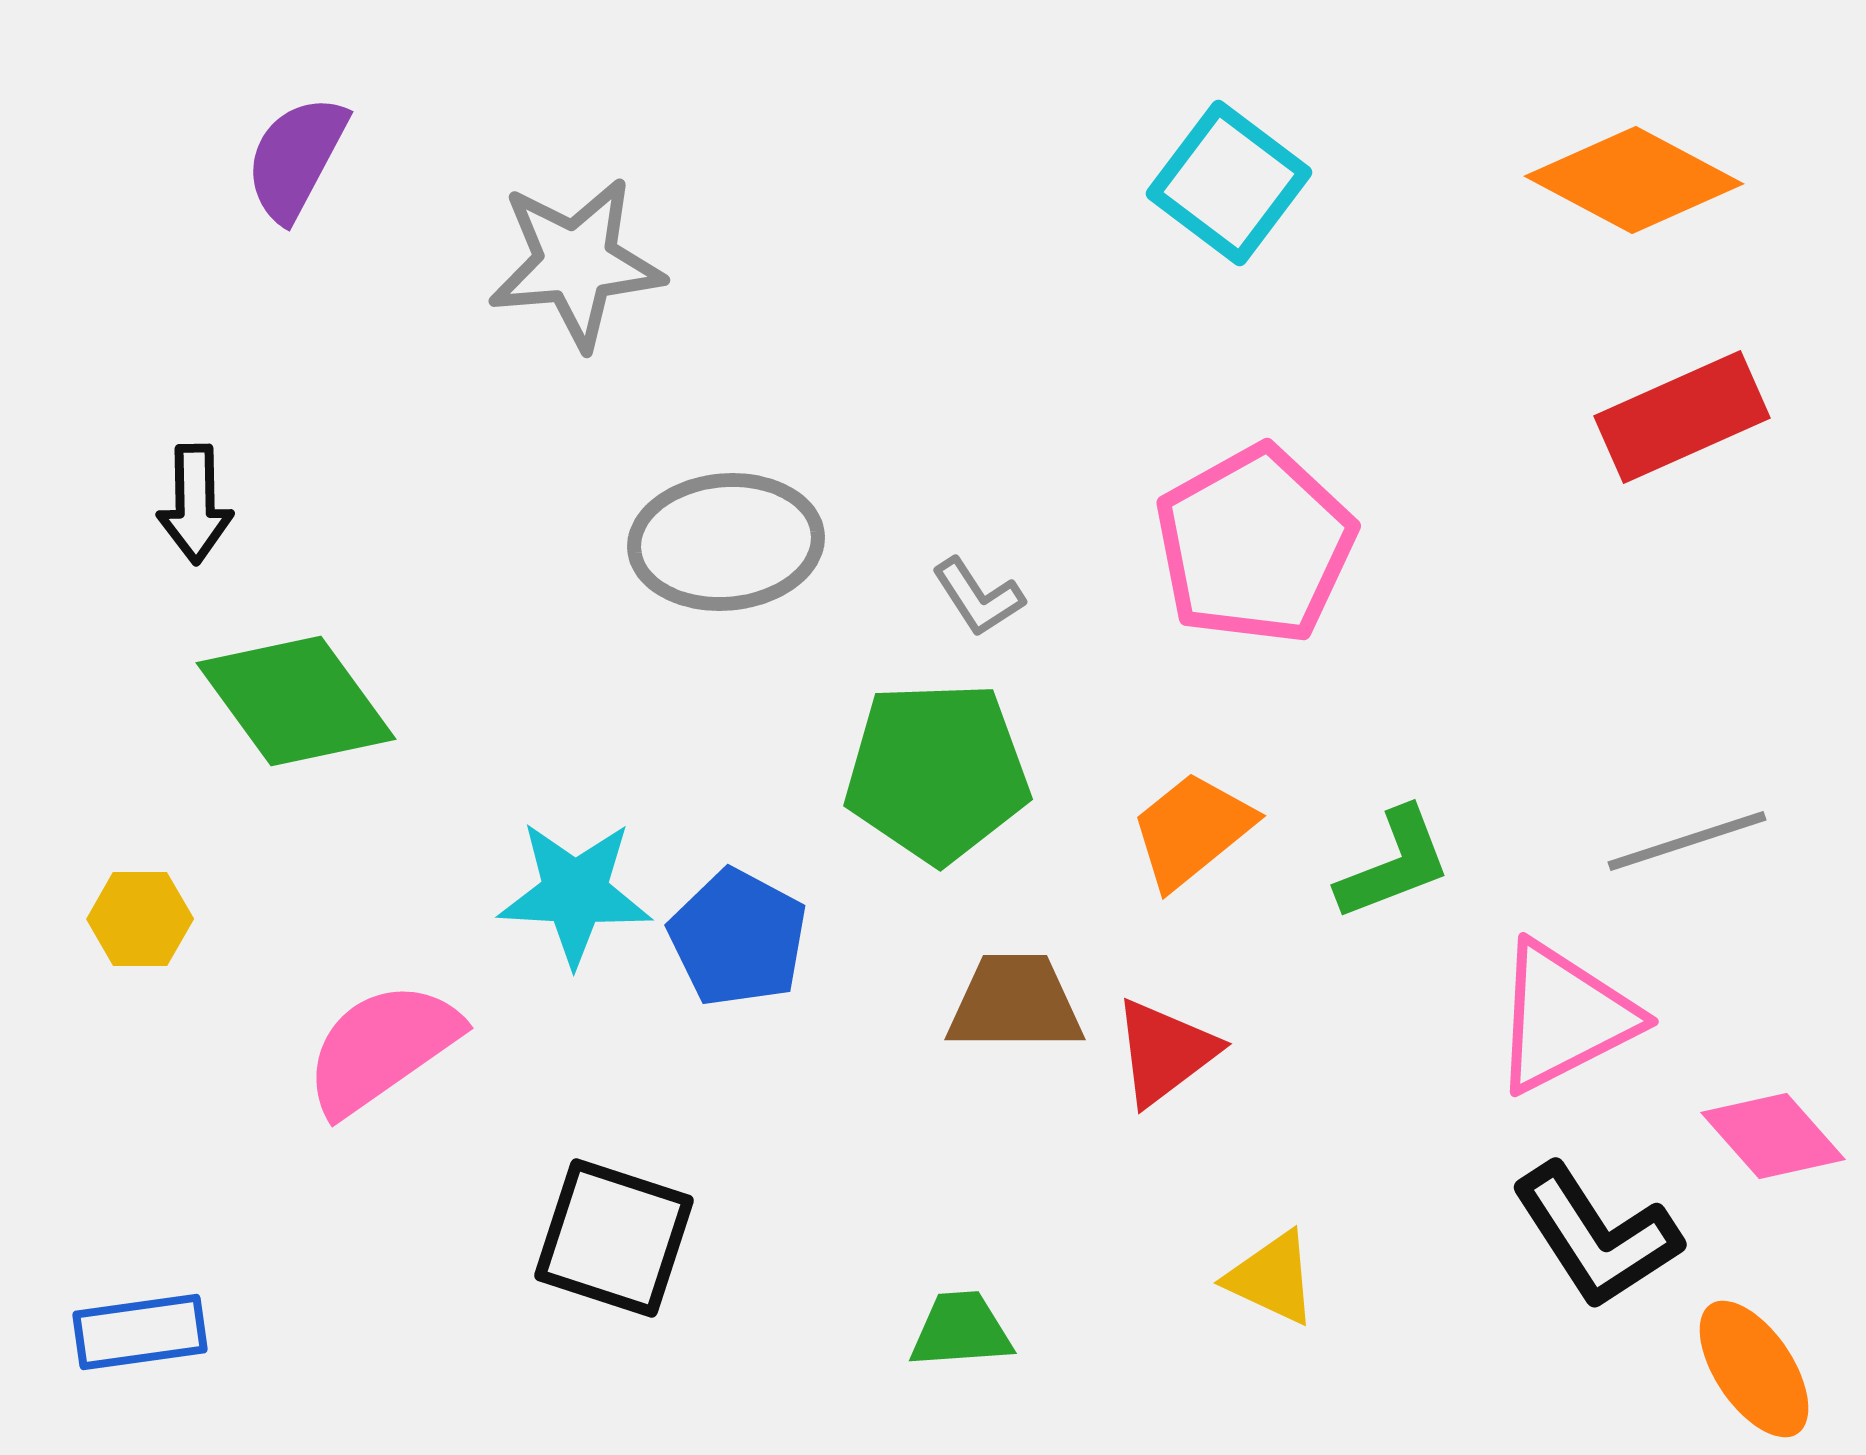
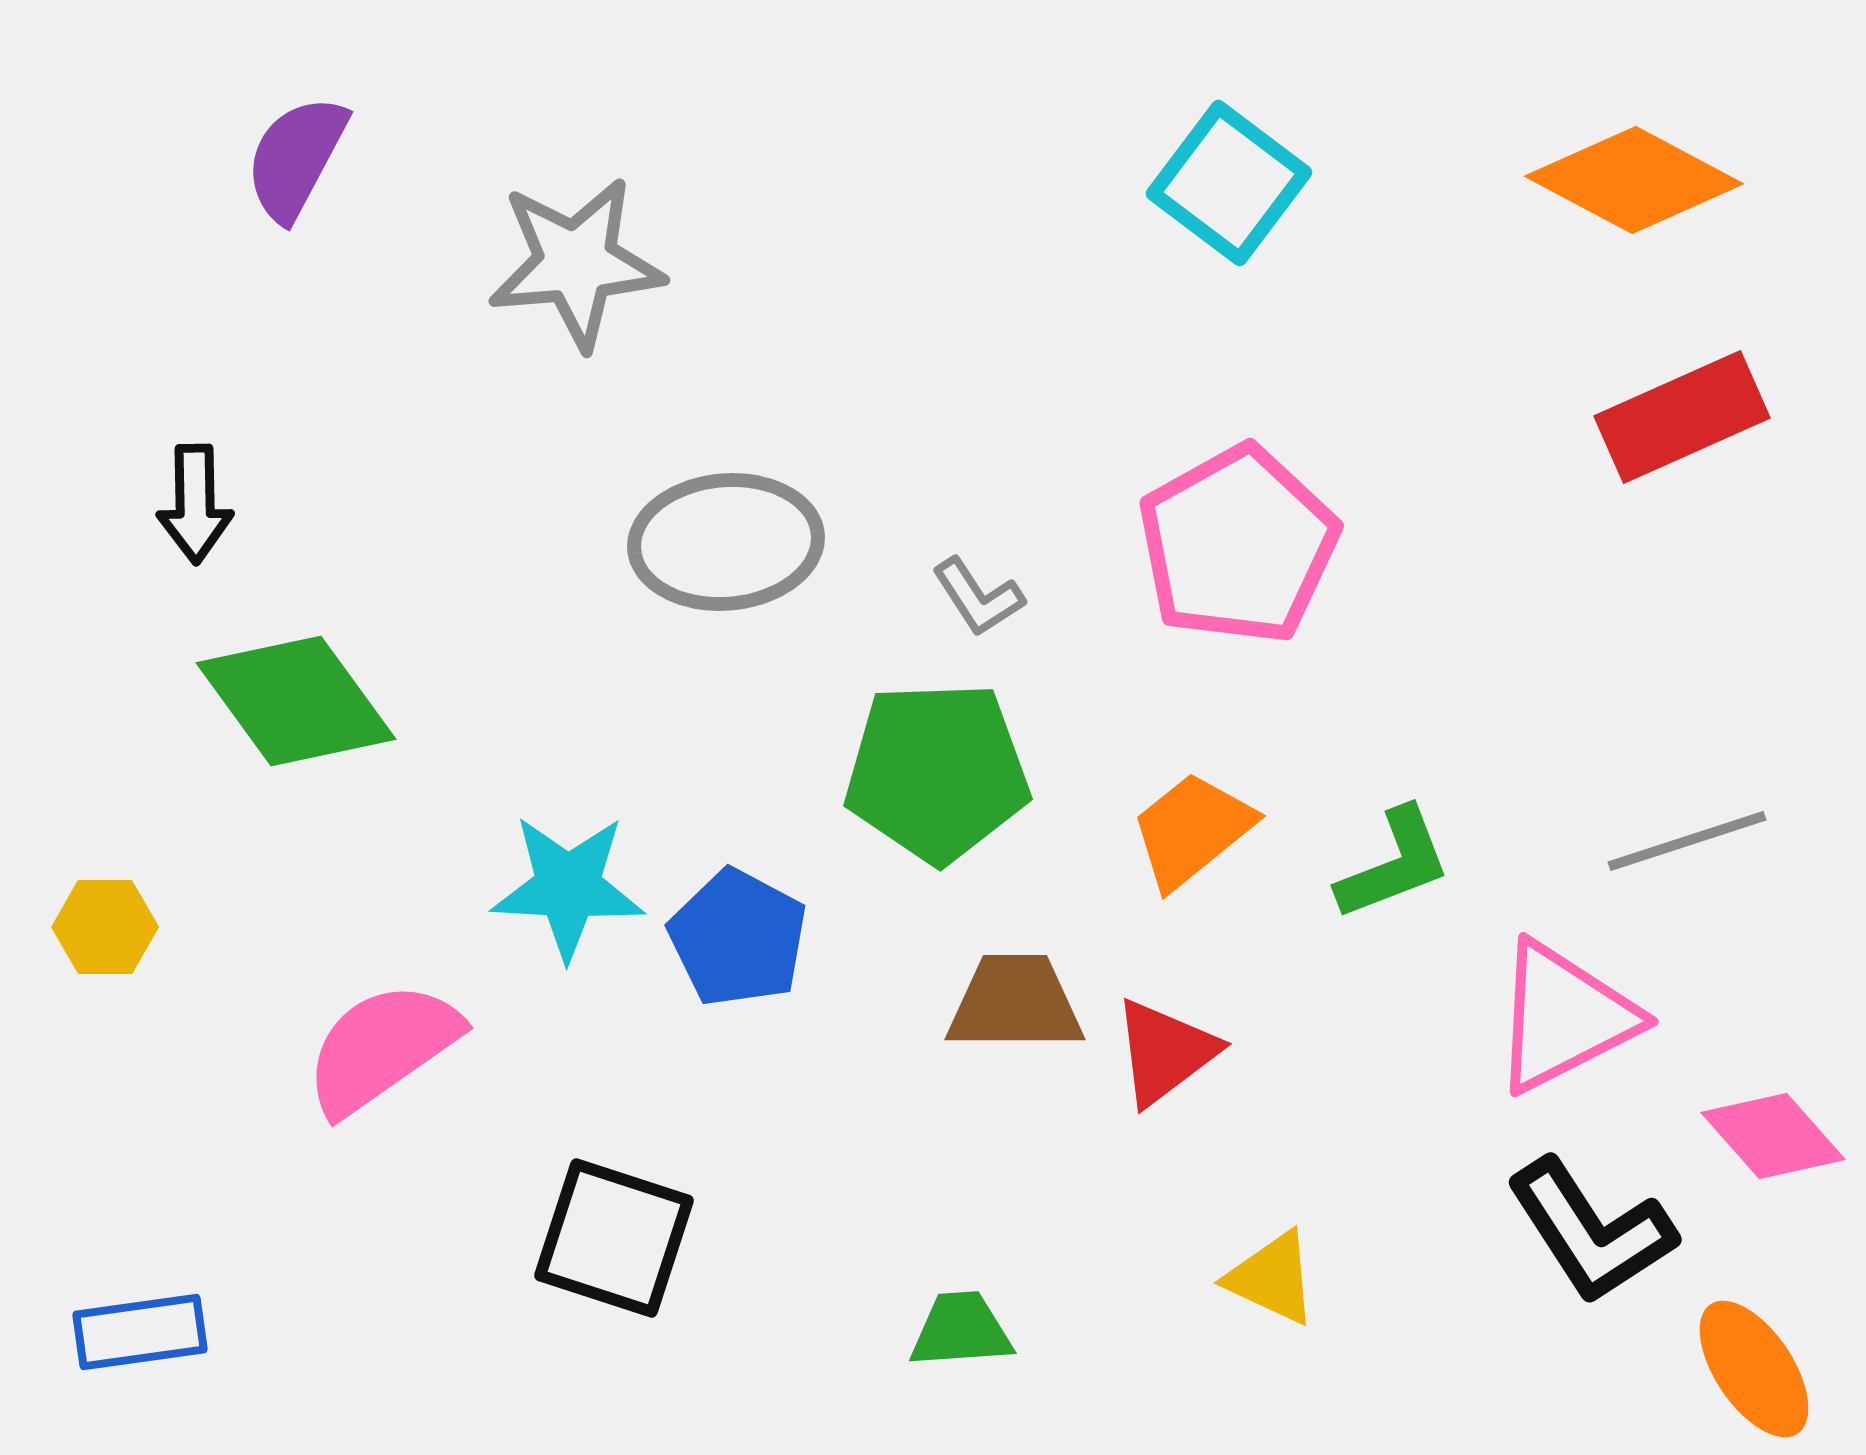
pink pentagon: moved 17 px left
cyan star: moved 7 px left, 6 px up
yellow hexagon: moved 35 px left, 8 px down
black L-shape: moved 5 px left, 5 px up
